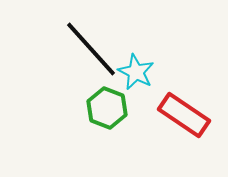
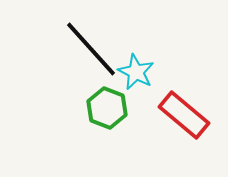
red rectangle: rotated 6 degrees clockwise
